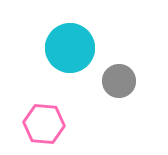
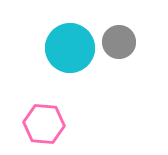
gray circle: moved 39 px up
